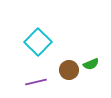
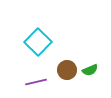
green semicircle: moved 1 px left, 6 px down
brown circle: moved 2 px left
